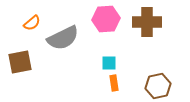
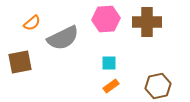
orange rectangle: moved 3 px left, 3 px down; rotated 63 degrees clockwise
